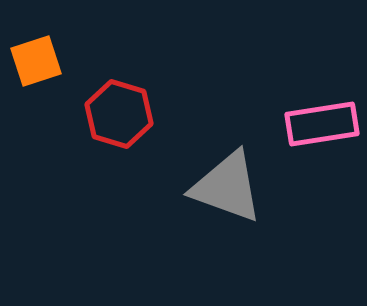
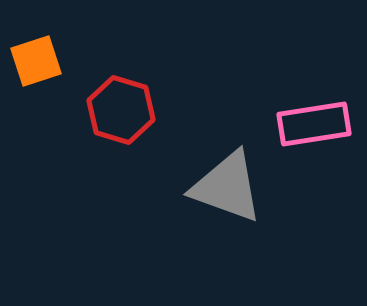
red hexagon: moved 2 px right, 4 px up
pink rectangle: moved 8 px left
